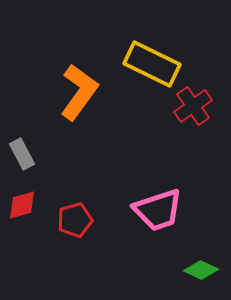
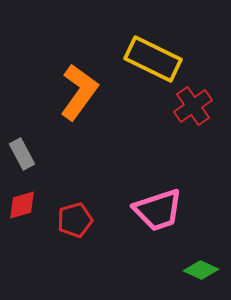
yellow rectangle: moved 1 px right, 5 px up
